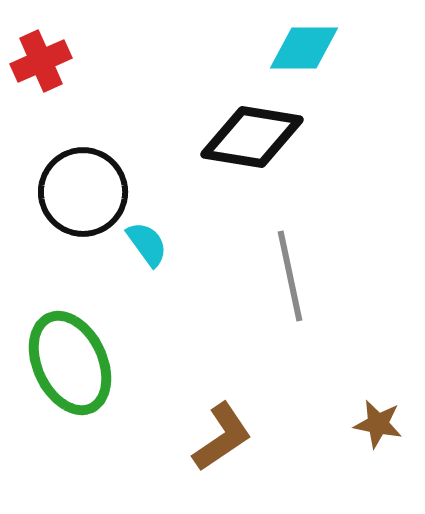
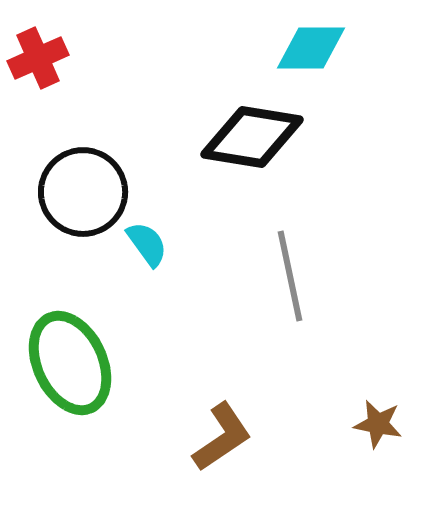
cyan diamond: moved 7 px right
red cross: moved 3 px left, 3 px up
